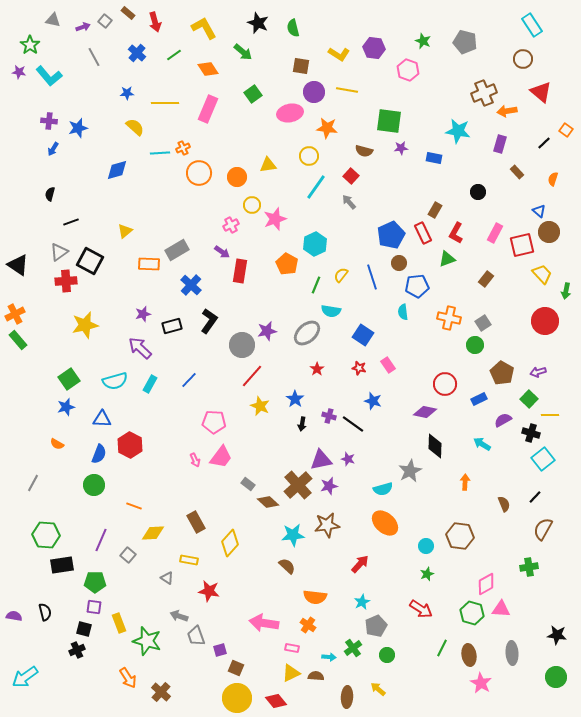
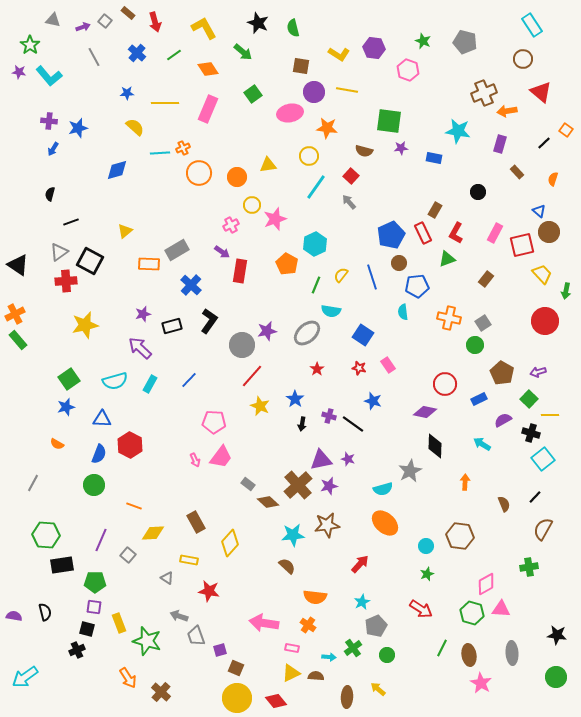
black square at (84, 629): moved 3 px right
